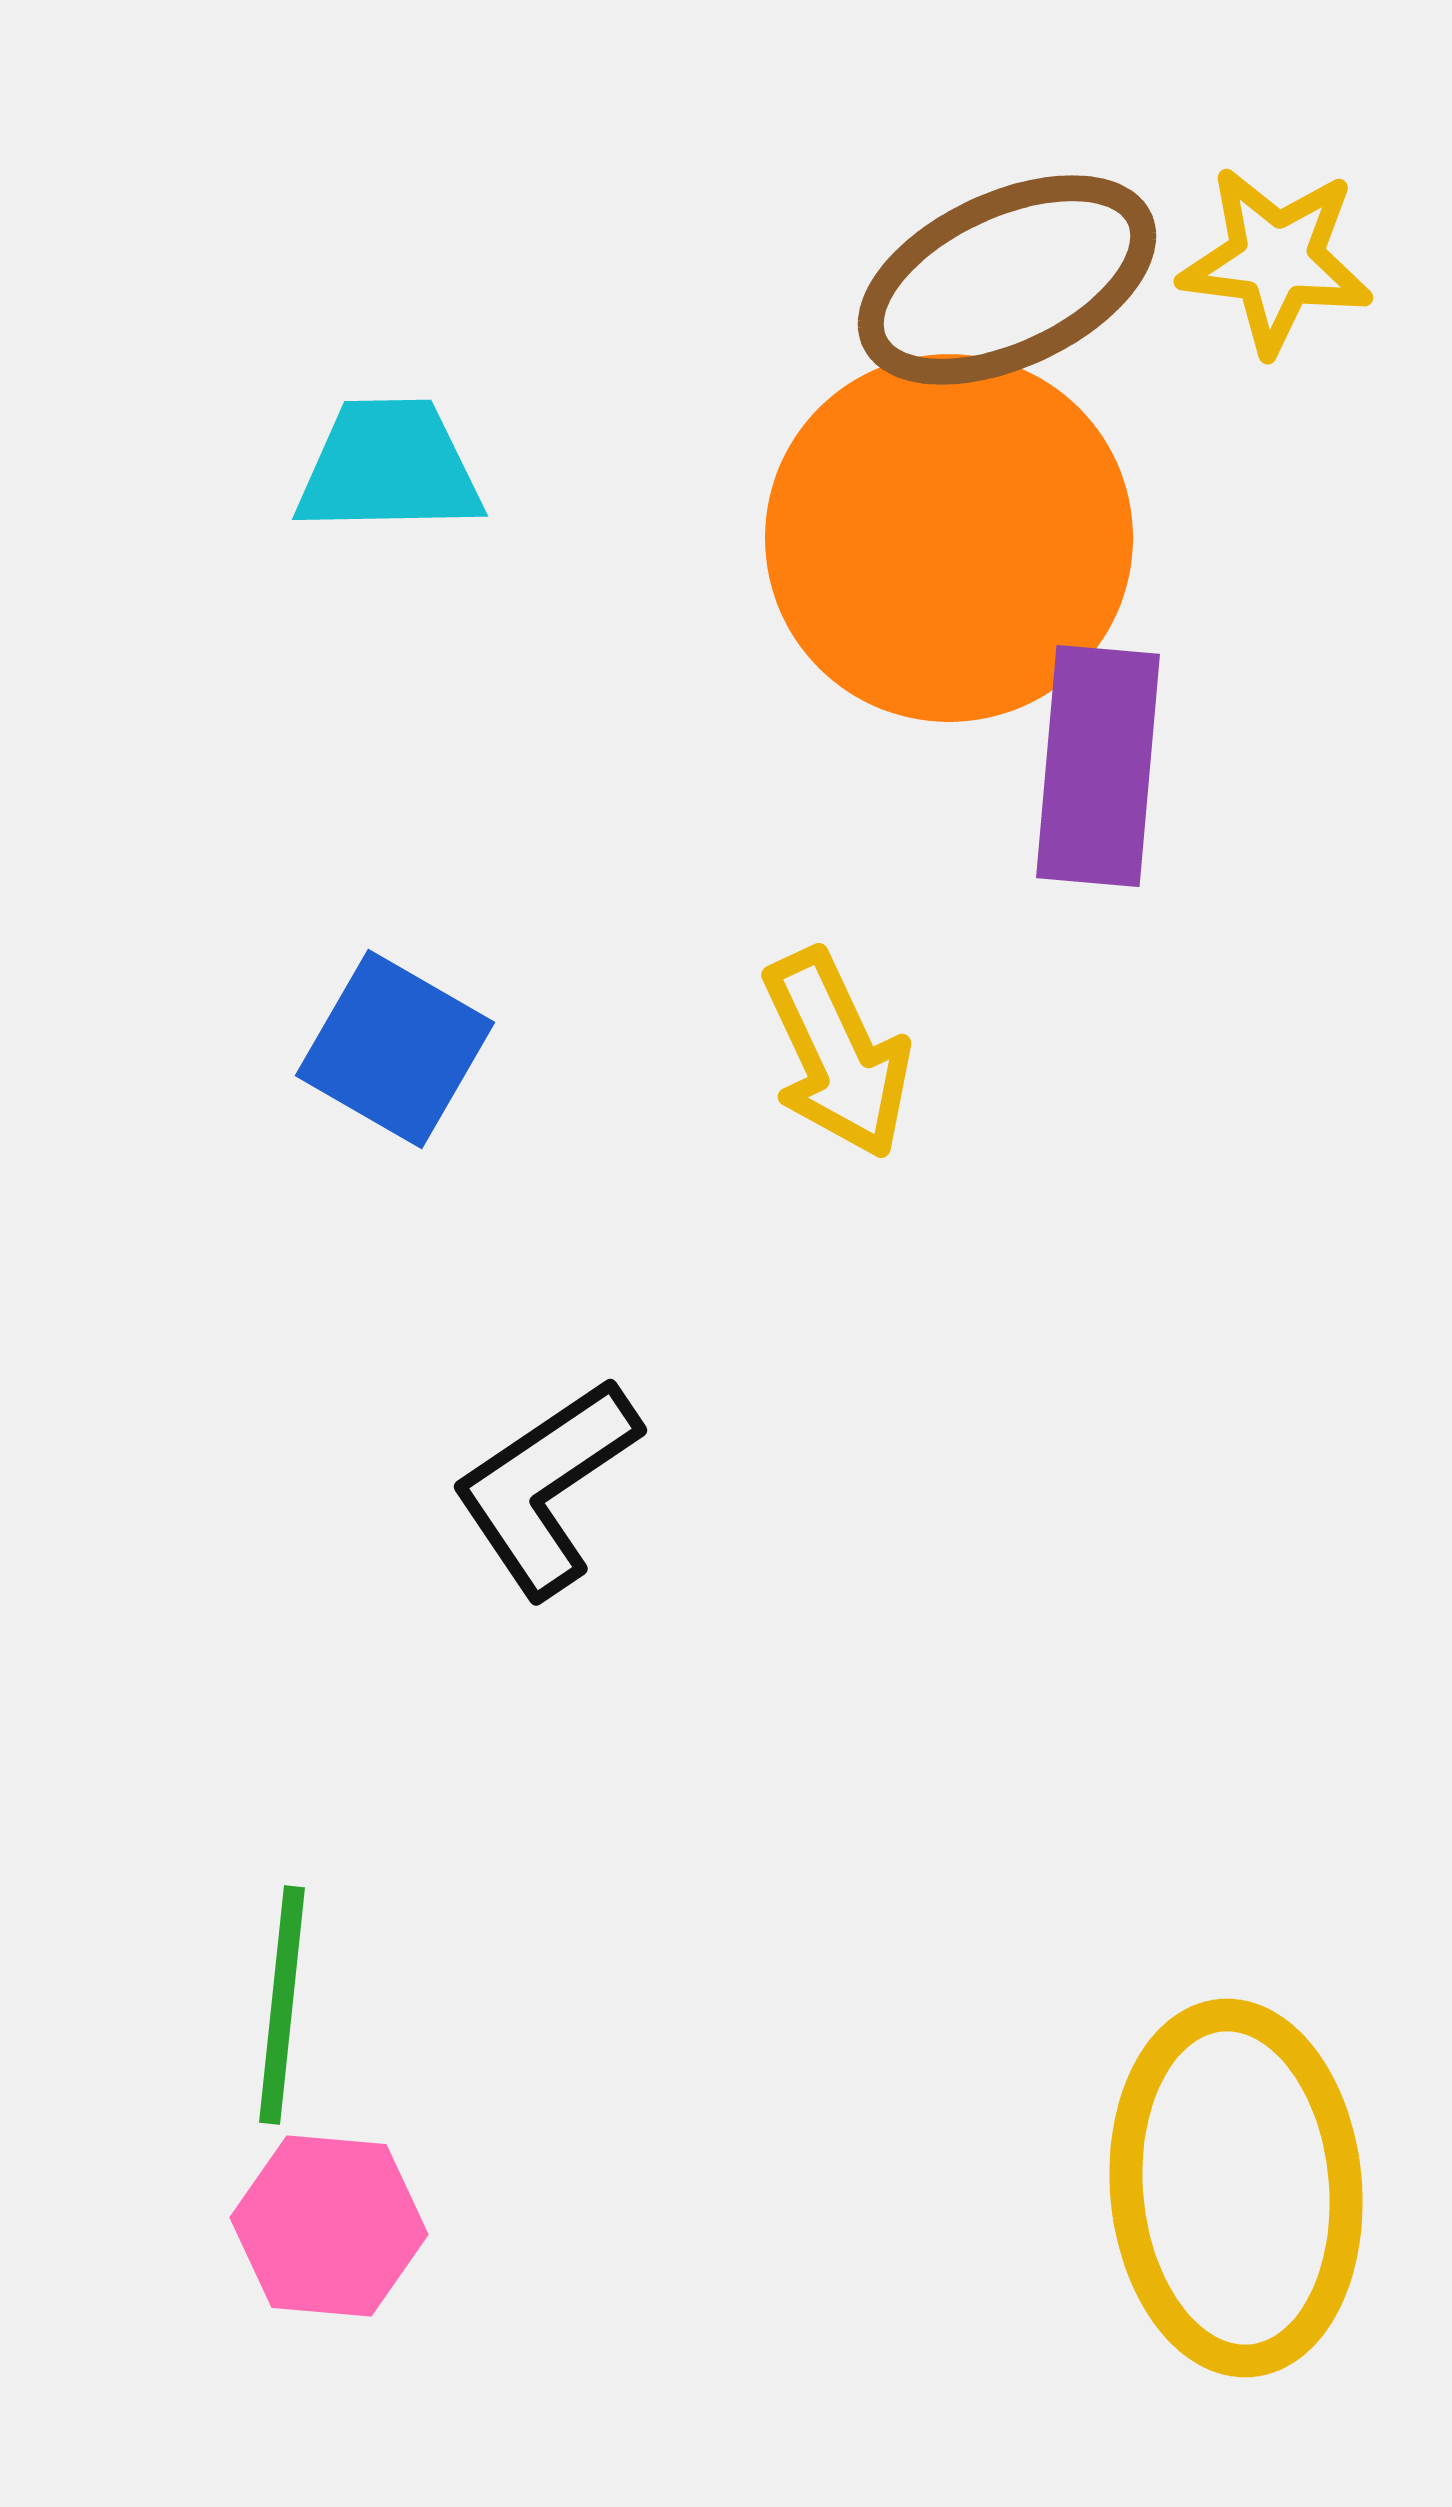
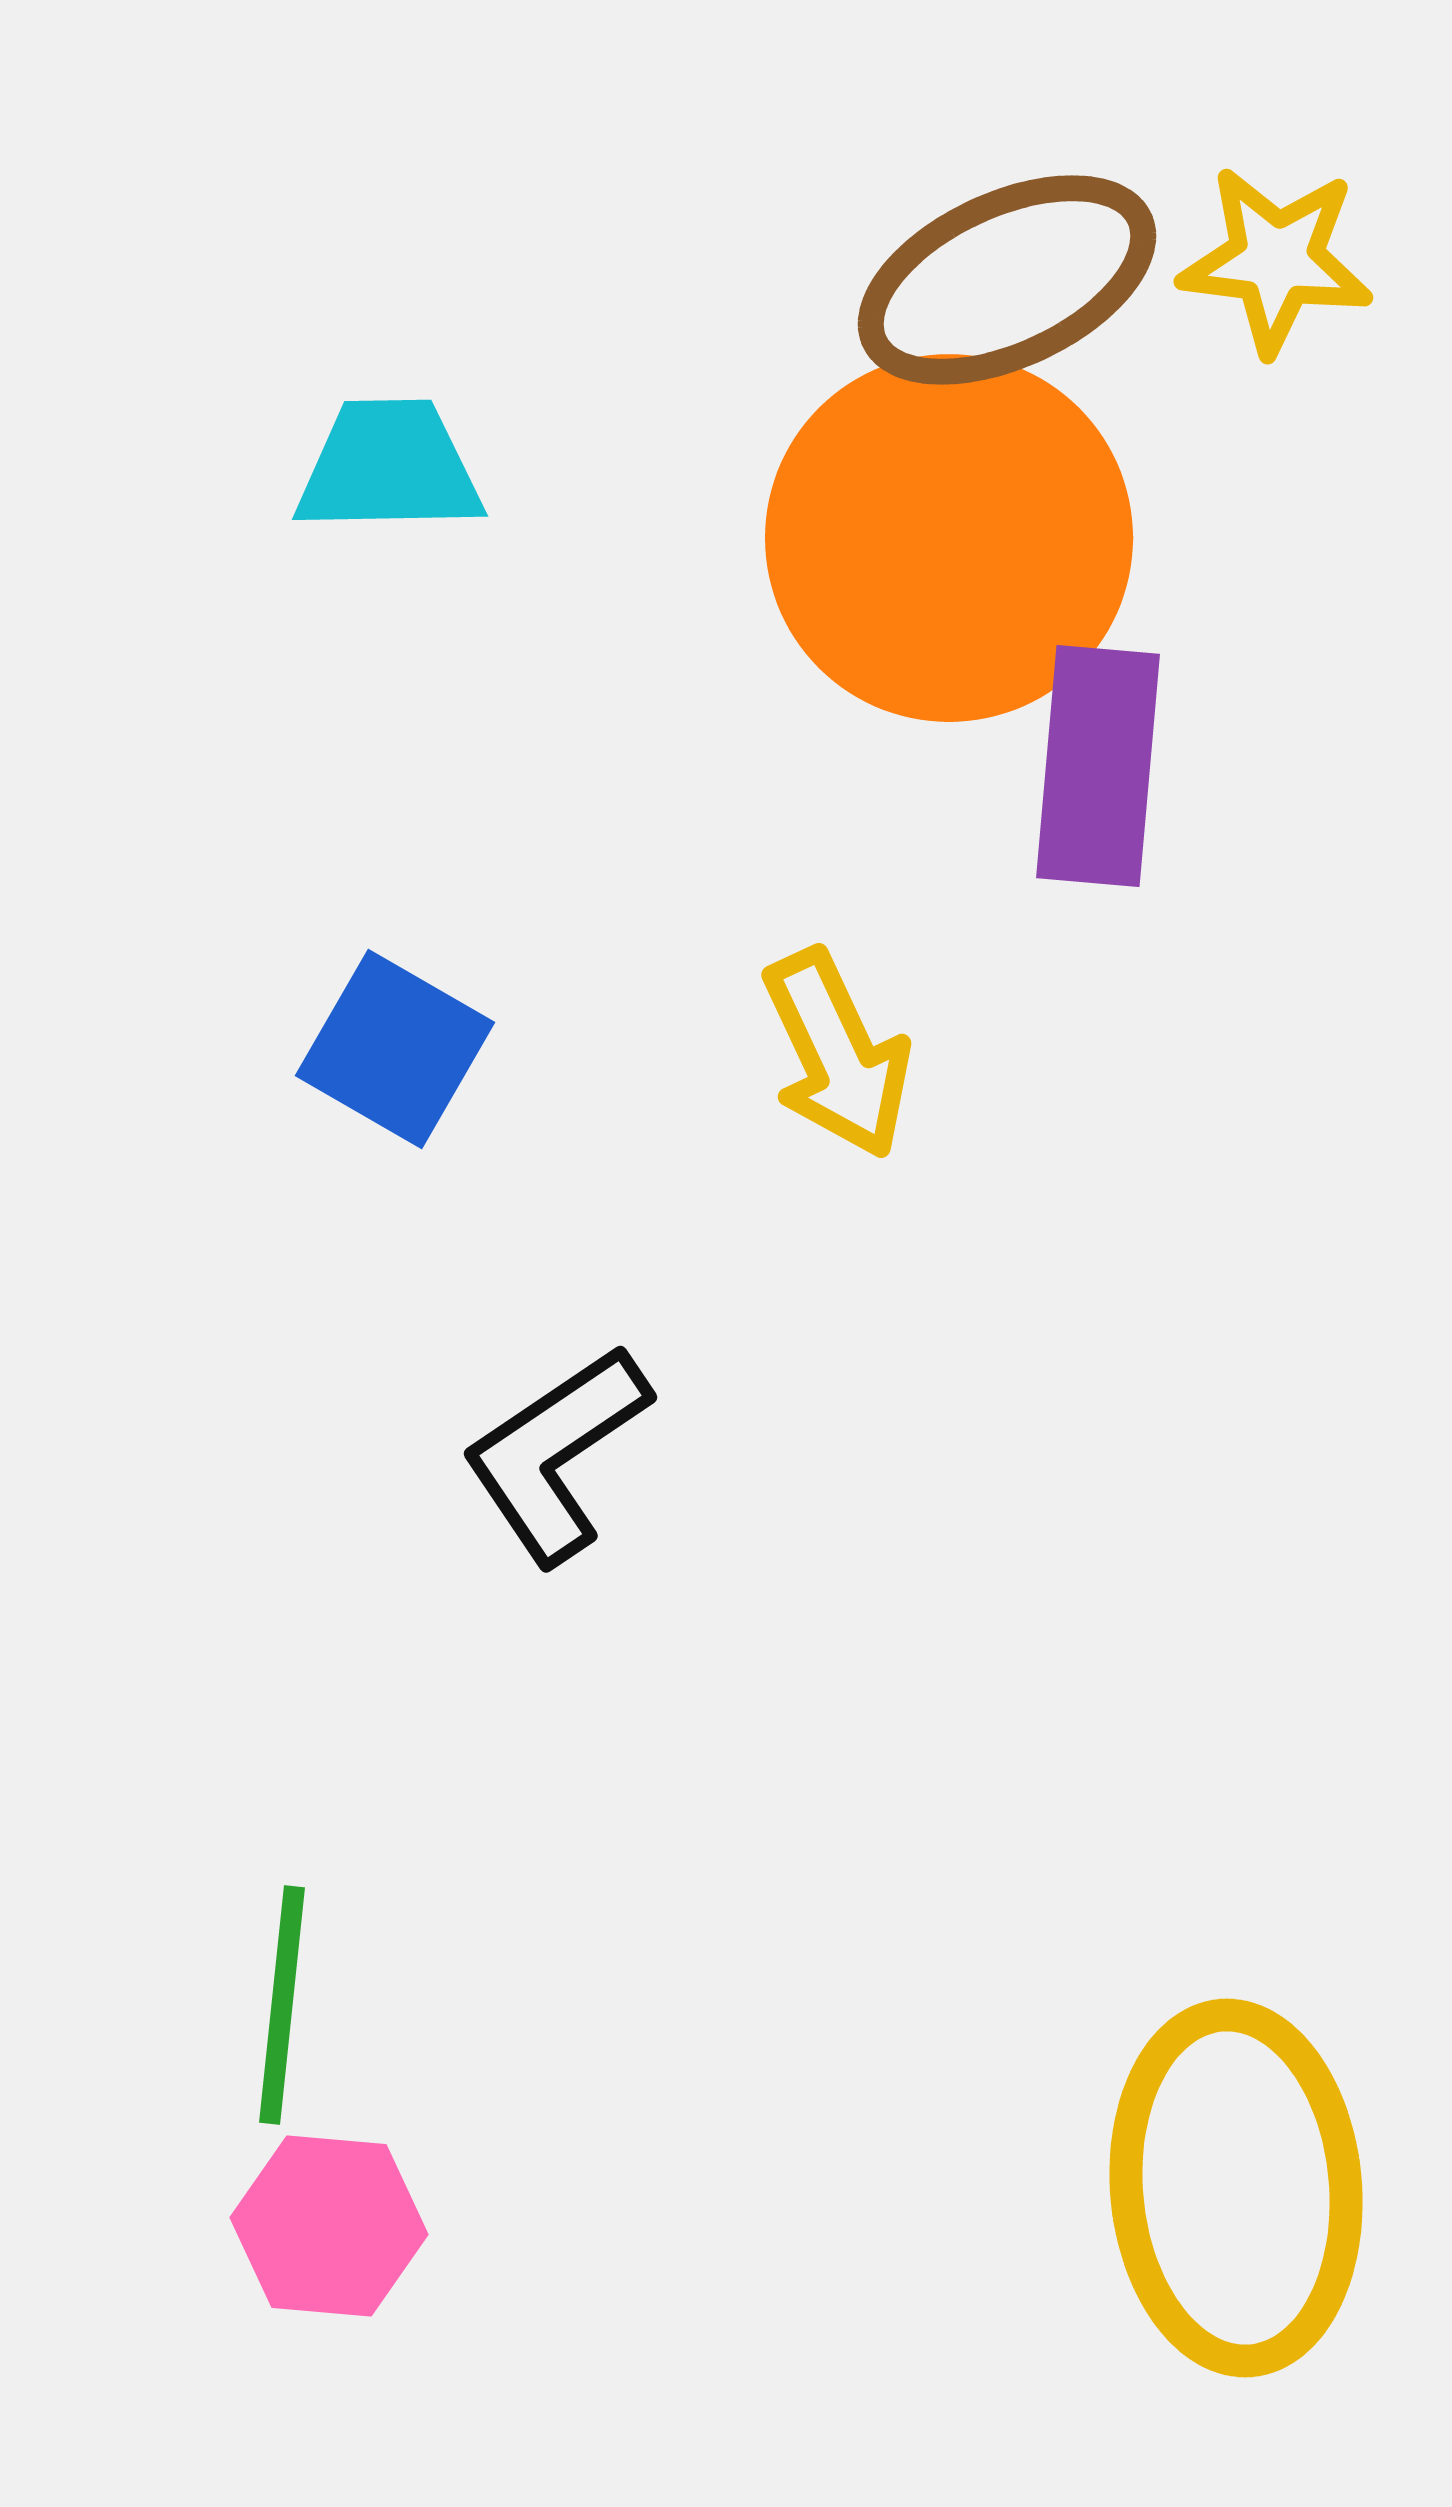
black L-shape: moved 10 px right, 33 px up
